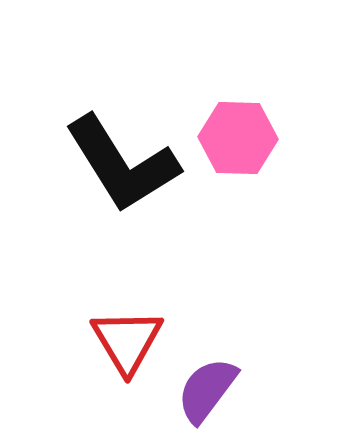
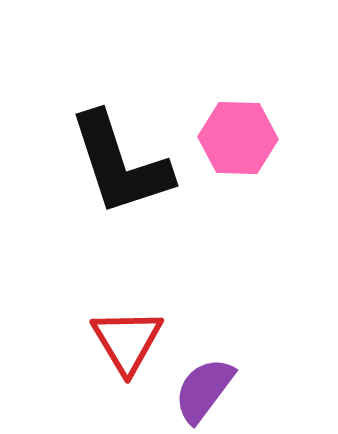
black L-shape: moved 2 px left; rotated 14 degrees clockwise
purple semicircle: moved 3 px left
